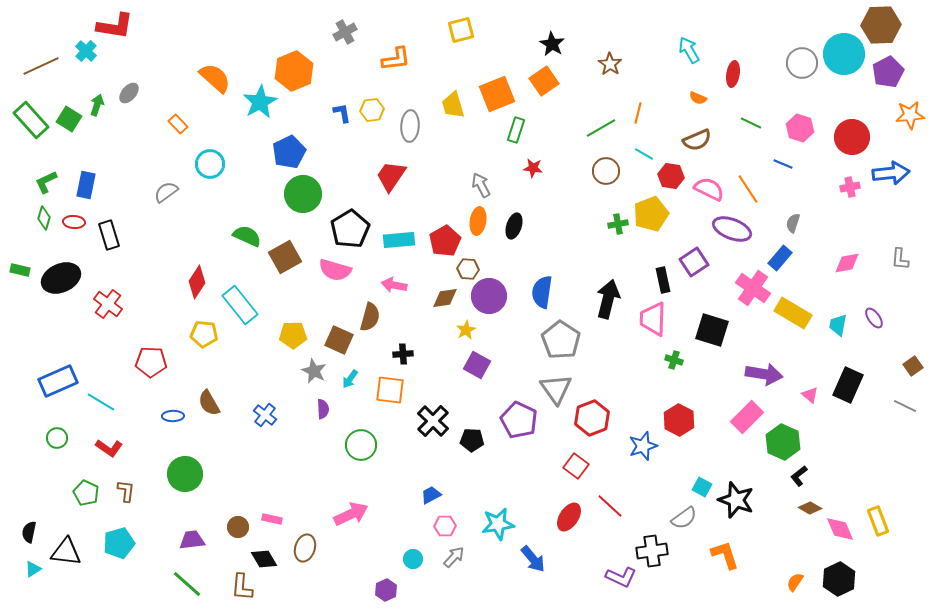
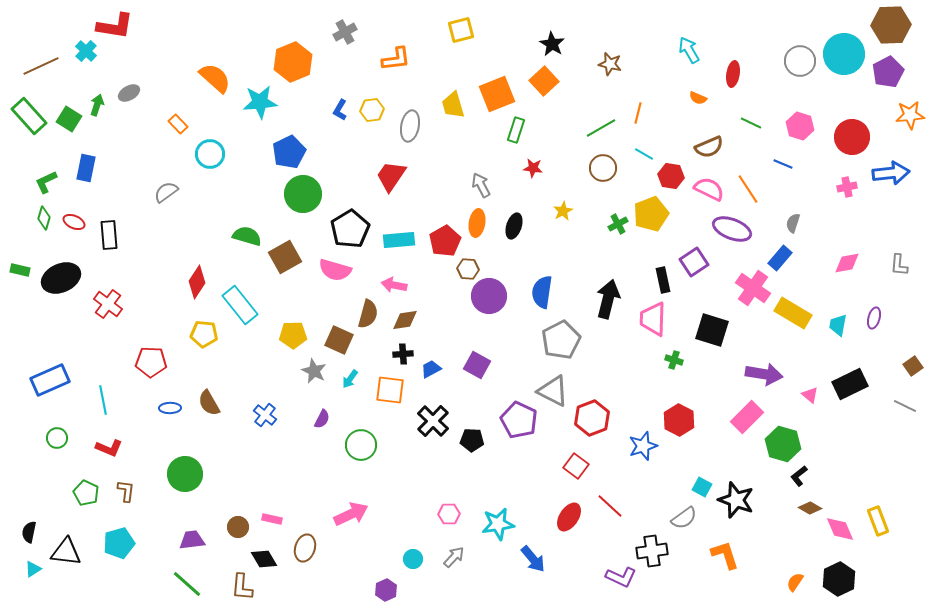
brown hexagon at (881, 25): moved 10 px right
gray circle at (802, 63): moved 2 px left, 2 px up
brown star at (610, 64): rotated 20 degrees counterclockwise
orange hexagon at (294, 71): moved 1 px left, 9 px up
orange square at (544, 81): rotated 8 degrees counterclockwise
gray ellipse at (129, 93): rotated 20 degrees clockwise
cyan star at (260, 102): rotated 24 degrees clockwise
blue L-shape at (342, 113): moved 2 px left, 3 px up; rotated 140 degrees counterclockwise
green rectangle at (31, 120): moved 2 px left, 4 px up
gray ellipse at (410, 126): rotated 8 degrees clockwise
pink hexagon at (800, 128): moved 2 px up
brown semicircle at (697, 140): moved 12 px right, 7 px down
cyan circle at (210, 164): moved 10 px up
brown circle at (606, 171): moved 3 px left, 3 px up
blue rectangle at (86, 185): moved 17 px up
pink cross at (850, 187): moved 3 px left
orange ellipse at (478, 221): moved 1 px left, 2 px down
red ellipse at (74, 222): rotated 20 degrees clockwise
green cross at (618, 224): rotated 18 degrees counterclockwise
black rectangle at (109, 235): rotated 12 degrees clockwise
green semicircle at (247, 236): rotated 8 degrees counterclockwise
gray L-shape at (900, 259): moved 1 px left, 6 px down
brown diamond at (445, 298): moved 40 px left, 22 px down
brown semicircle at (370, 317): moved 2 px left, 3 px up
purple ellipse at (874, 318): rotated 50 degrees clockwise
yellow star at (466, 330): moved 97 px right, 119 px up
gray pentagon at (561, 340): rotated 12 degrees clockwise
blue rectangle at (58, 381): moved 8 px left, 1 px up
black rectangle at (848, 385): moved 2 px right, 1 px up; rotated 40 degrees clockwise
gray triangle at (556, 389): moved 3 px left, 2 px down; rotated 28 degrees counterclockwise
cyan line at (101, 402): moved 2 px right, 2 px up; rotated 48 degrees clockwise
purple semicircle at (323, 409): moved 1 px left, 10 px down; rotated 30 degrees clockwise
blue ellipse at (173, 416): moved 3 px left, 8 px up
green hexagon at (783, 442): moved 2 px down; rotated 8 degrees counterclockwise
red L-shape at (109, 448): rotated 12 degrees counterclockwise
blue trapezoid at (431, 495): moved 126 px up
pink hexagon at (445, 526): moved 4 px right, 12 px up
